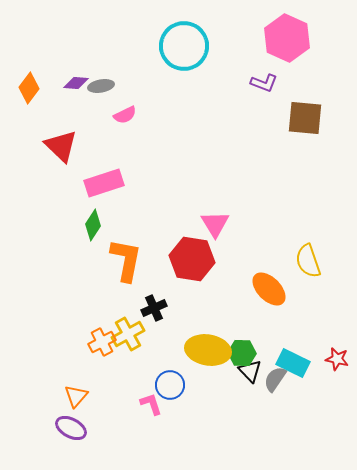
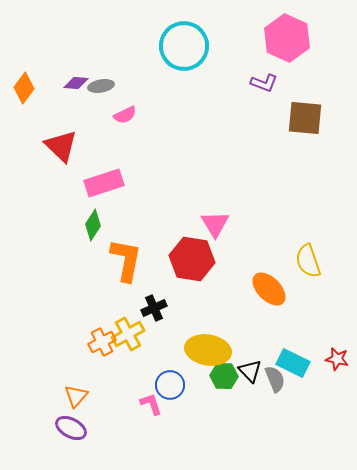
orange diamond: moved 5 px left
green hexagon: moved 18 px left, 23 px down
gray semicircle: rotated 124 degrees clockwise
